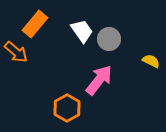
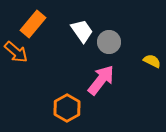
orange rectangle: moved 2 px left
gray circle: moved 3 px down
yellow semicircle: moved 1 px right
pink arrow: moved 2 px right
